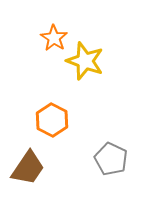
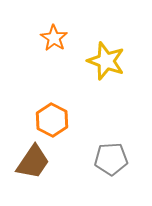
yellow star: moved 21 px right
gray pentagon: rotated 28 degrees counterclockwise
brown trapezoid: moved 5 px right, 6 px up
